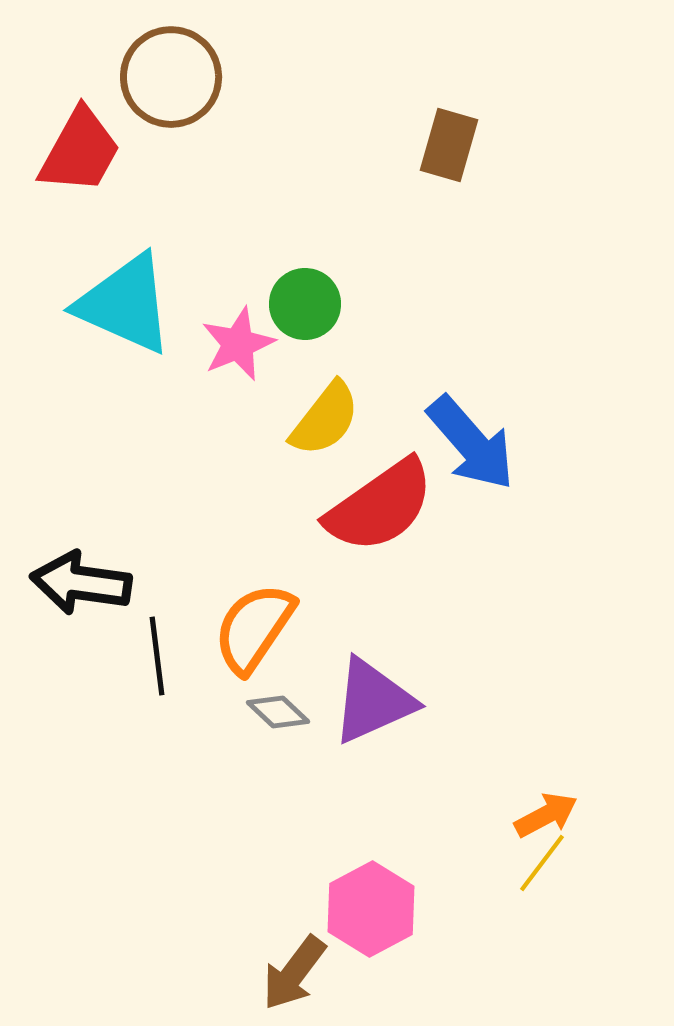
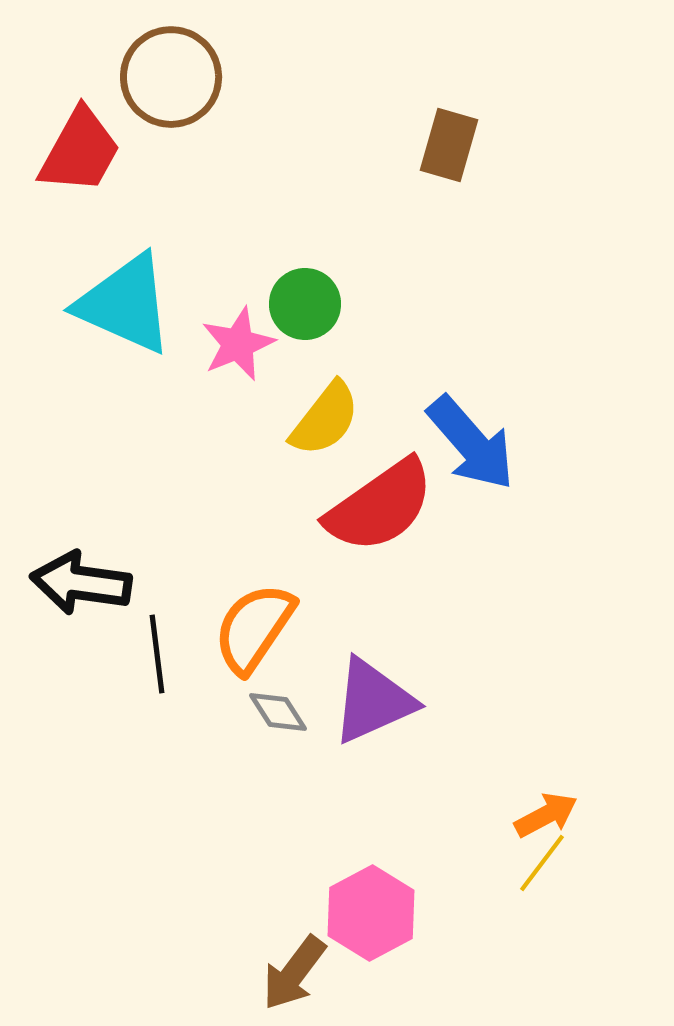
black line: moved 2 px up
gray diamond: rotated 14 degrees clockwise
pink hexagon: moved 4 px down
